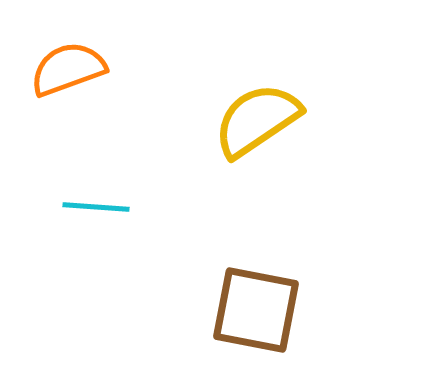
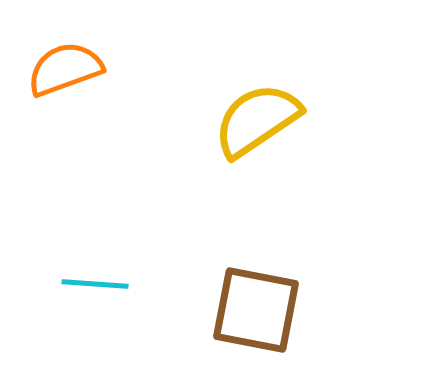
orange semicircle: moved 3 px left
cyan line: moved 1 px left, 77 px down
